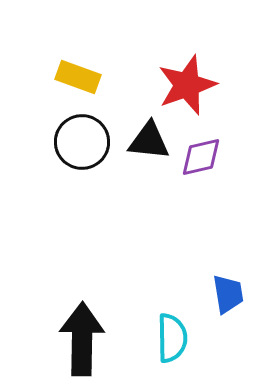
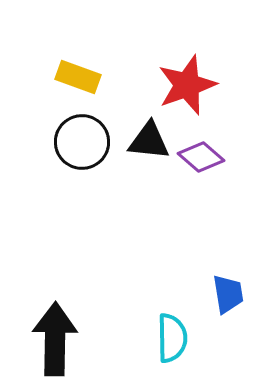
purple diamond: rotated 54 degrees clockwise
black arrow: moved 27 px left
